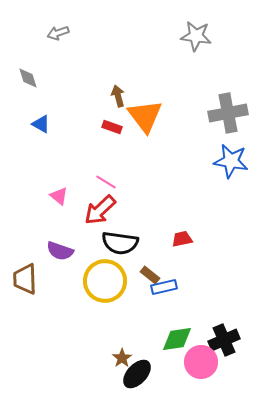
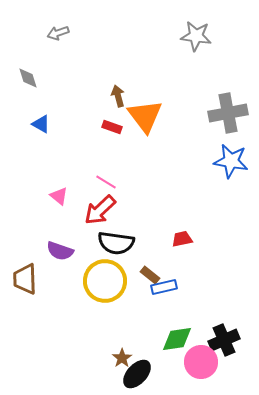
black semicircle: moved 4 px left
